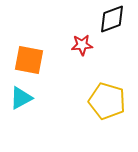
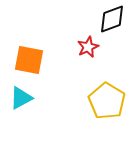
red star: moved 6 px right, 2 px down; rotated 20 degrees counterclockwise
yellow pentagon: rotated 15 degrees clockwise
